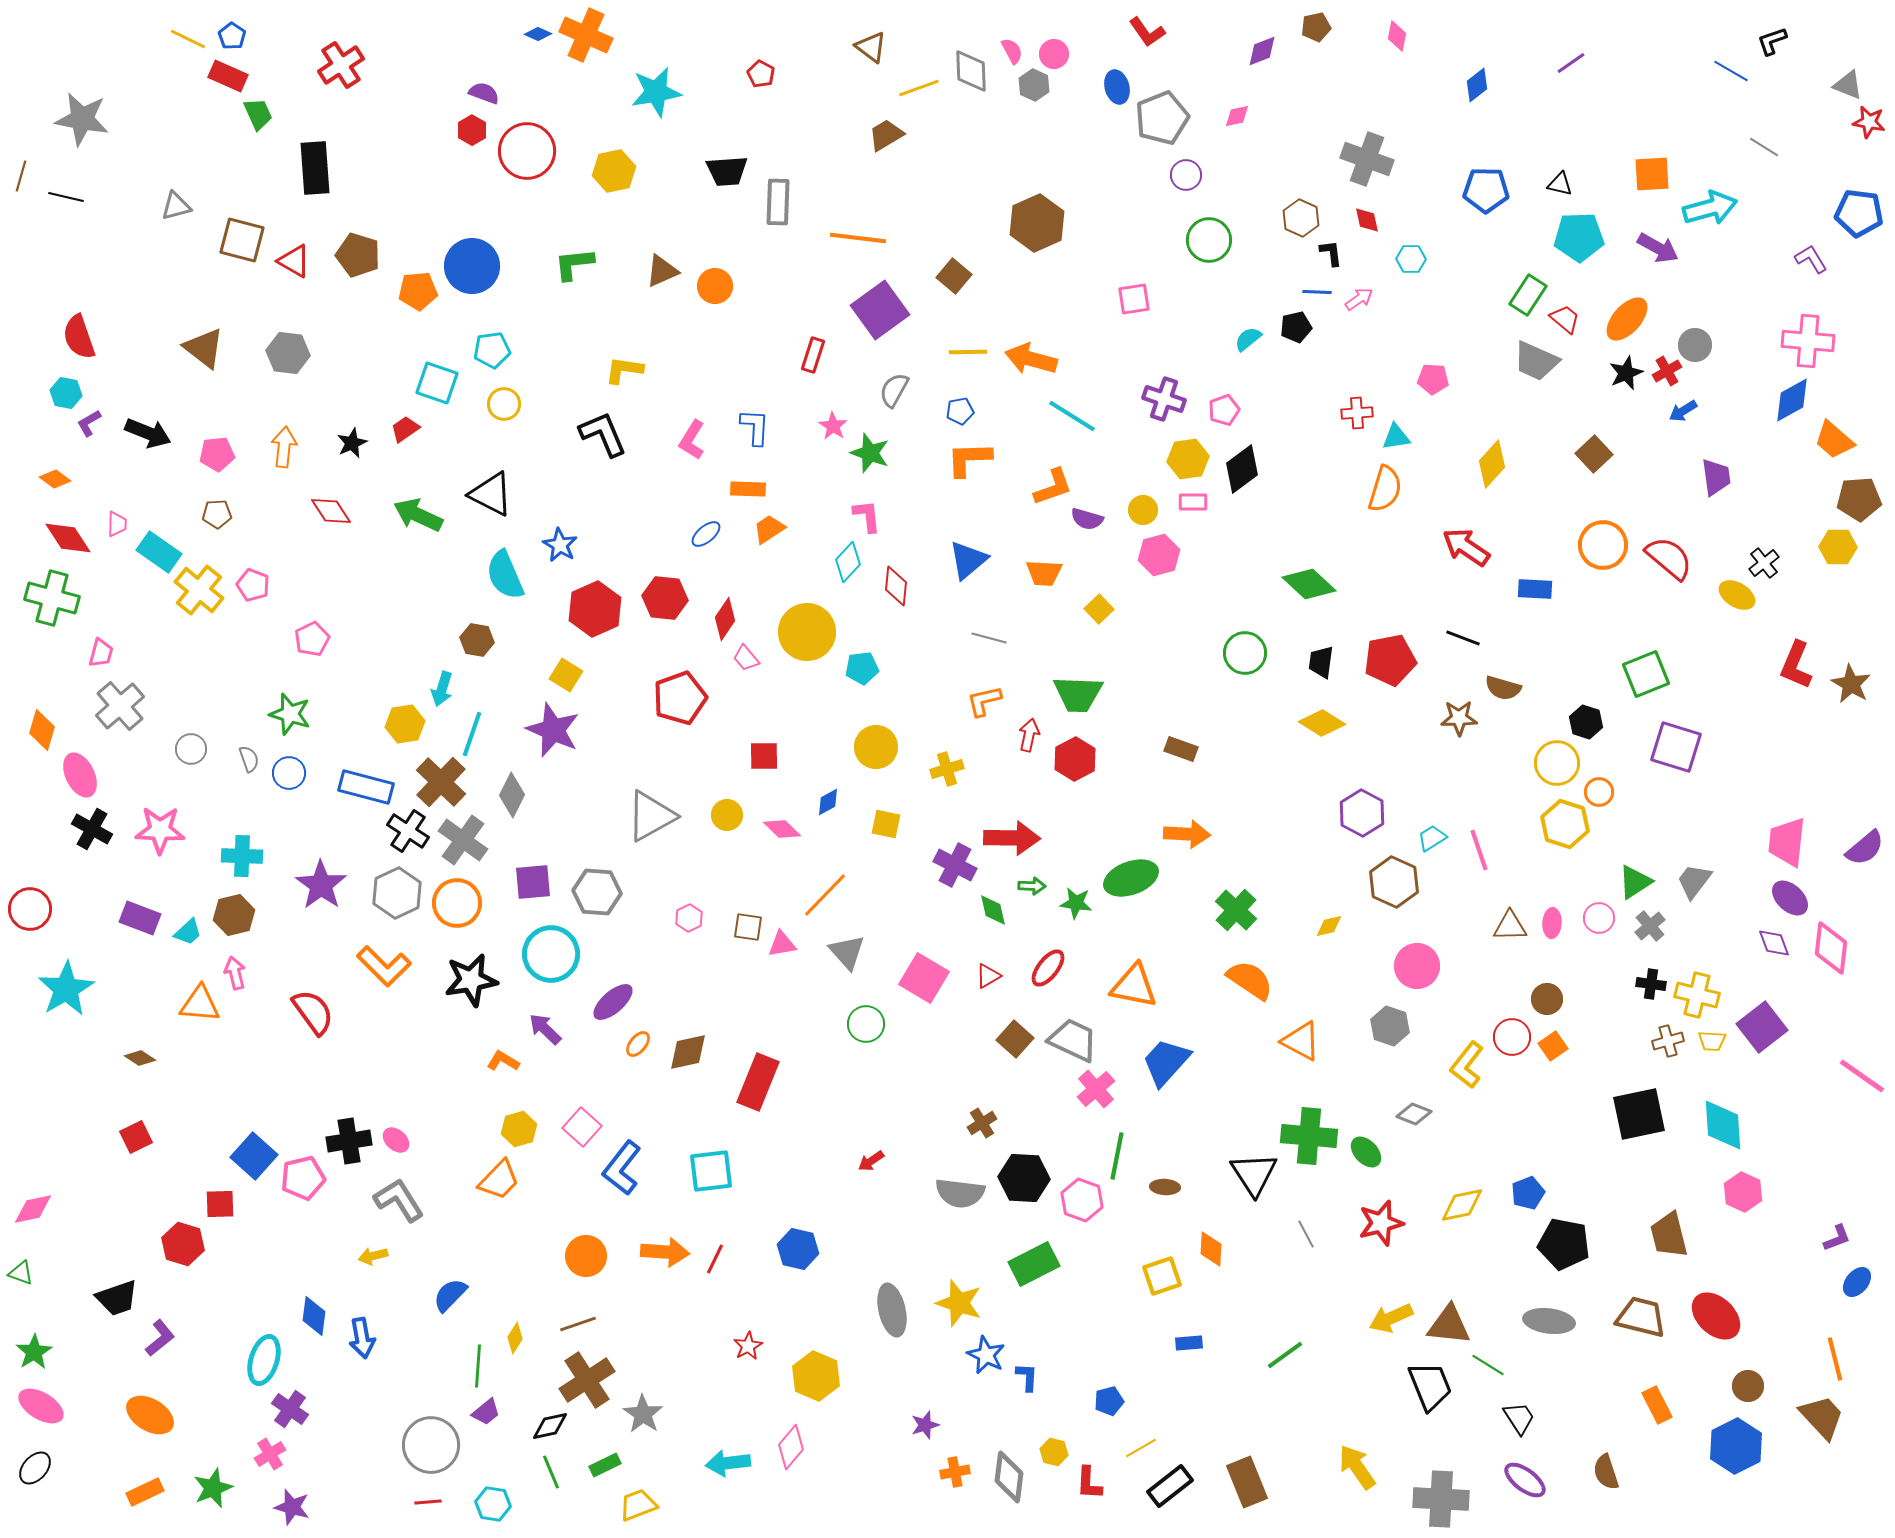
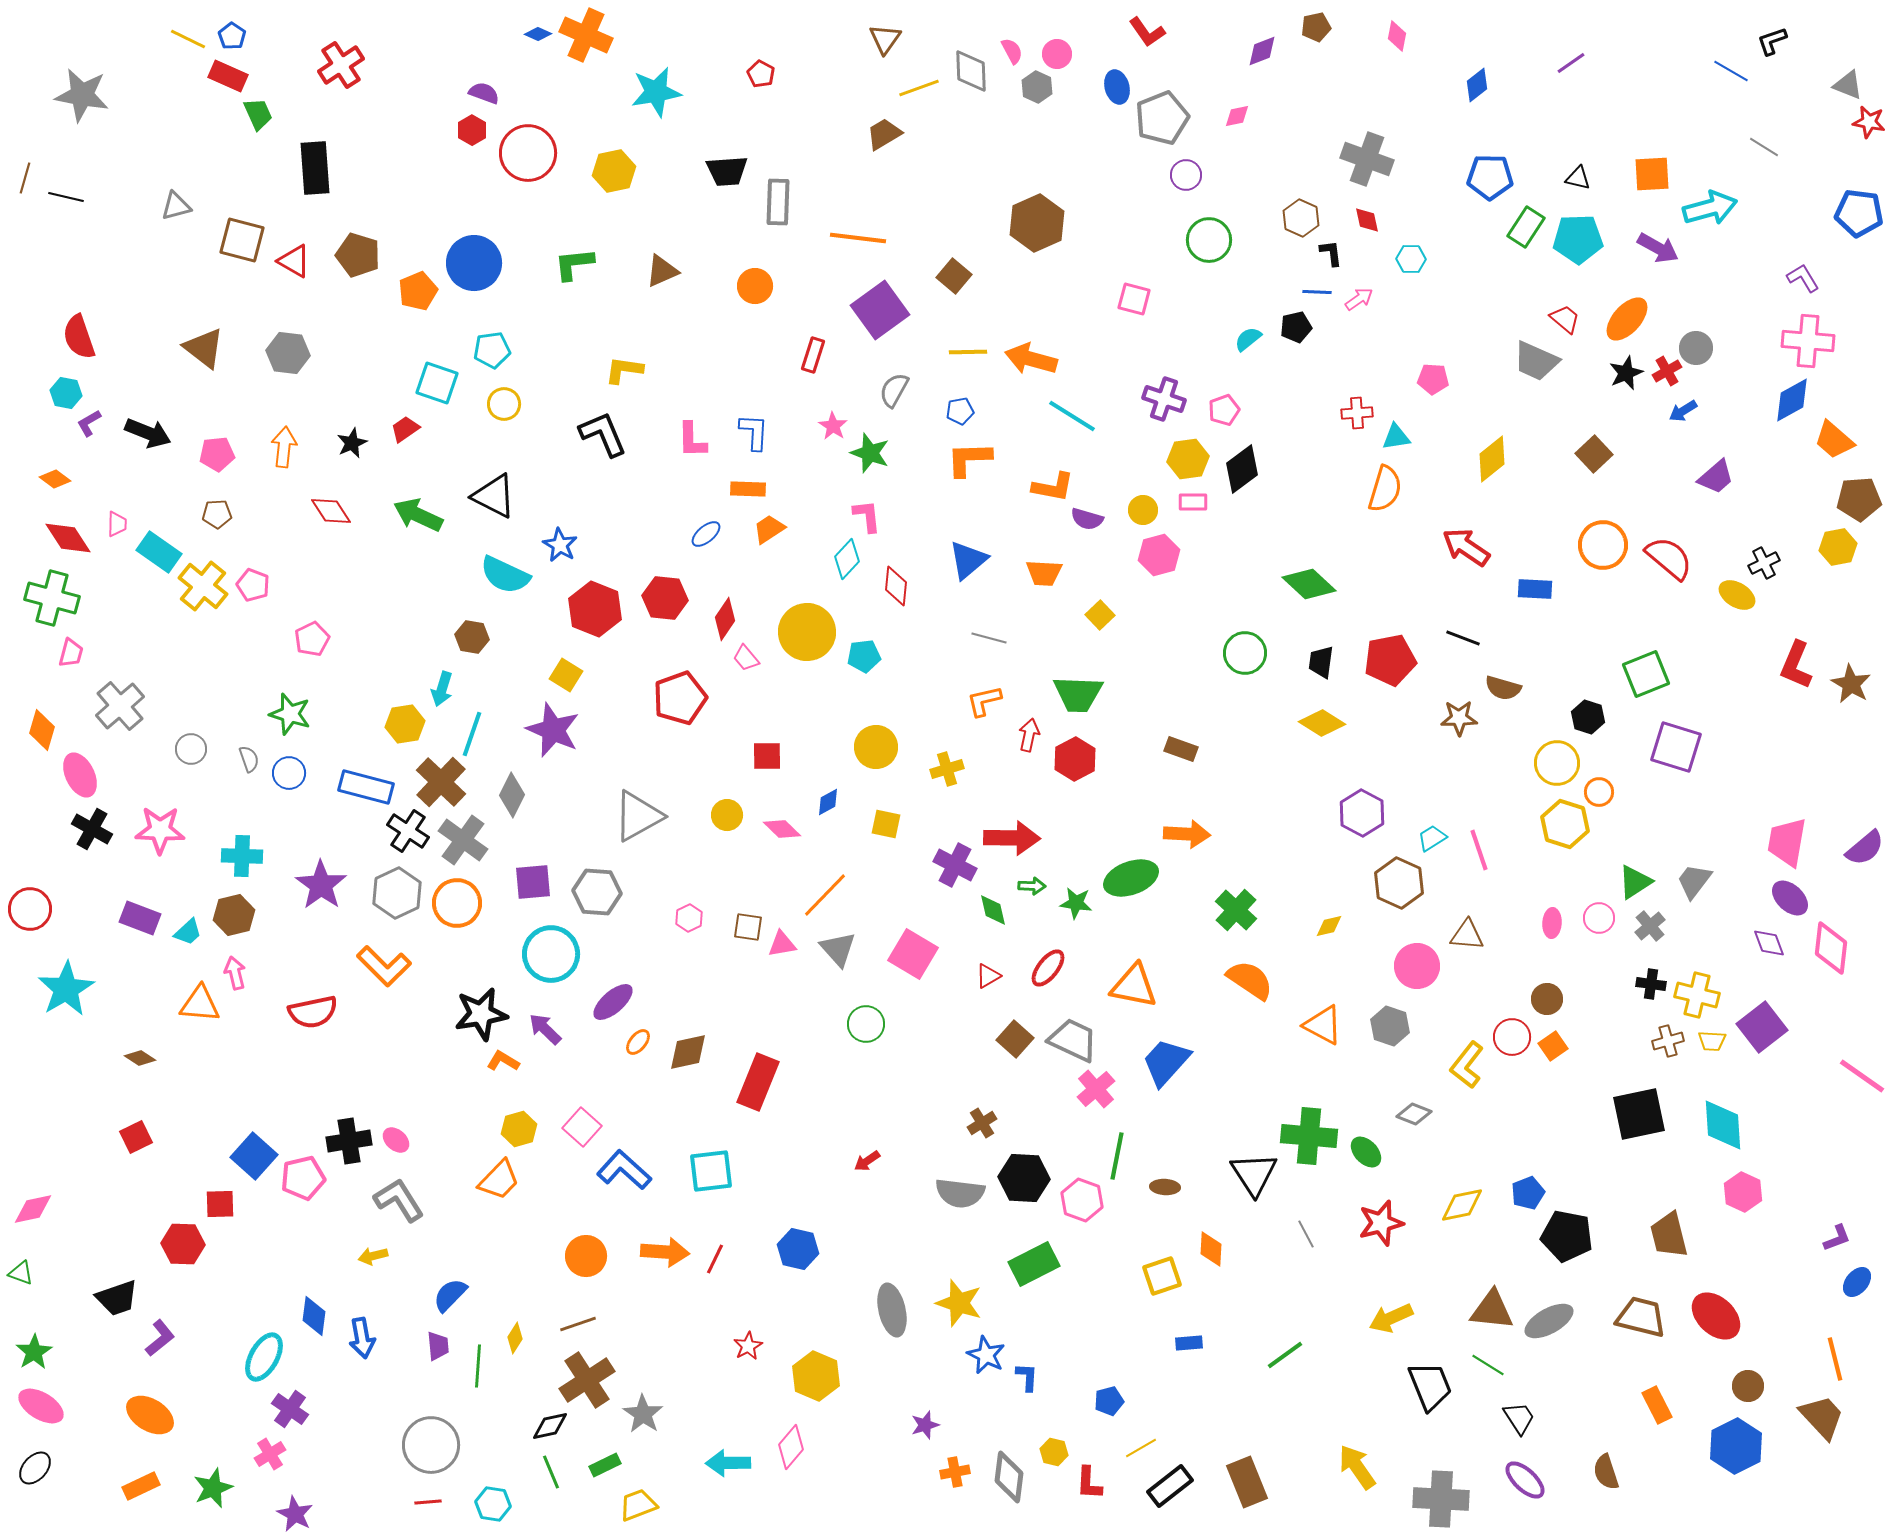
brown triangle at (871, 47): moved 14 px right, 8 px up; rotated 28 degrees clockwise
pink circle at (1054, 54): moved 3 px right
gray hexagon at (1034, 85): moved 3 px right, 2 px down
gray star at (82, 119): moved 24 px up
brown trapezoid at (886, 135): moved 2 px left, 1 px up
red circle at (527, 151): moved 1 px right, 2 px down
brown line at (21, 176): moved 4 px right, 2 px down
black triangle at (1560, 184): moved 18 px right, 6 px up
blue pentagon at (1486, 190): moved 4 px right, 13 px up
cyan pentagon at (1579, 237): moved 1 px left, 2 px down
purple L-shape at (1811, 259): moved 8 px left, 19 px down
blue circle at (472, 266): moved 2 px right, 3 px up
orange circle at (715, 286): moved 40 px right
orange pentagon at (418, 291): rotated 18 degrees counterclockwise
green rectangle at (1528, 295): moved 2 px left, 68 px up
pink square at (1134, 299): rotated 24 degrees clockwise
gray circle at (1695, 345): moved 1 px right, 3 px down
blue L-shape at (755, 427): moved 1 px left, 5 px down
pink L-shape at (692, 440): rotated 33 degrees counterclockwise
yellow diamond at (1492, 464): moved 5 px up; rotated 9 degrees clockwise
purple trapezoid at (1716, 477): rotated 57 degrees clockwise
orange L-shape at (1053, 487): rotated 30 degrees clockwise
black triangle at (491, 494): moved 3 px right, 2 px down
yellow hexagon at (1838, 547): rotated 12 degrees counterclockwise
cyan diamond at (848, 562): moved 1 px left, 3 px up
black cross at (1764, 563): rotated 12 degrees clockwise
cyan semicircle at (505, 575): rotated 42 degrees counterclockwise
yellow cross at (199, 590): moved 4 px right, 4 px up
red hexagon at (595, 609): rotated 14 degrees counterclockwise
yellow square at (1099, 609): moved 1 px right, 6 px down
brown hexagon at (477, 640): moved 5 px left, 3 px up
pink trapezoid at (101, 653): moved 30 px left
cyan pentagon at (862, 668): moved 2 px right, 12 px up
black hexagon at (1586, 722): moved 2 px right, 5 px up
red square at (764, 756): moved 3 px right
gray triangle at (651, 816): moved 13 px left
pink trapezoid at (1787, 842): rotated 4 degrees clockwise
brown hexagon at (1394, 882): moved 5 px right, 1 px down
brown triangle at (1510, 926): moved 43 px left, 9 px down; rotated 6 degrees clockwise
purple diamond at (1774, 943): moved 5 px left
gray triangle at (847, 952): moved 9 px left, 3 px up
pink square at (924, 978): moved 11 px left, 24 px up
black star at (471, 980): moved 10 px right, 34 px down
red semicircle at (313, 1012): rotated 114 degrees clockwise
orange triangle at (1301, 1041): moved 22 px right, 16 px up
orange ellipse at (638, 1044): moved 2 px up
red arrow at (871, 1161): moved 4 px left
blue L-shape at (622, 1168): moved 2 px right, 2 px down; rotated 94 degrees clockwise
red hexagon at (183, 1244): rotated 15 degrees counterclockwise
black pentagon at (1564, 1244): moved 3 px right, 8 px up
gray ellipse at (1549, 1321): rotated 36 degrees counterclockwise
brown triangle at (1449, 1325): moved 43 px right, 15 px up
cyan ellipse at (264, 1360): moved 3 px up; rotated 12 degrees clockwise
purple trapezoid at (486, 1412): moved 48 px left, 66 px up; rotated 56 degrees counterclockwise
cyan arrow at (728, 1463): rotated 6 degrees clockwise
purple ellipse at (1525, 1480): rotated 6 degrees clockwise
orange rectangle at (145, 1492): moved 4 px left, 6 px up
purple star at (292, 1507): moved 3 px right, 7 px down; rotated 12 degrees clockwise
